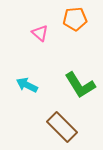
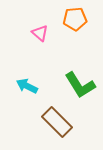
cyan arrow: moved 1 px down
brown rectangle: moved 5 px left, 5 px up
